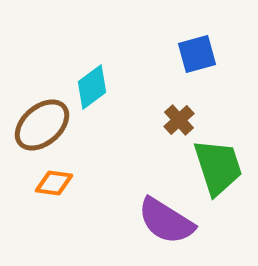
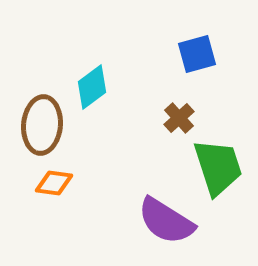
brown cross: moved 2 px up
brown ellipse: rotated 44 degrees counterclockwise
